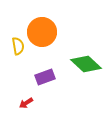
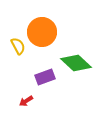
yellow semicircle: rotated 18 degrees counterclockwise
green diamond: moved 10 px left, 1 px up
red arrow: moved 2 px up
